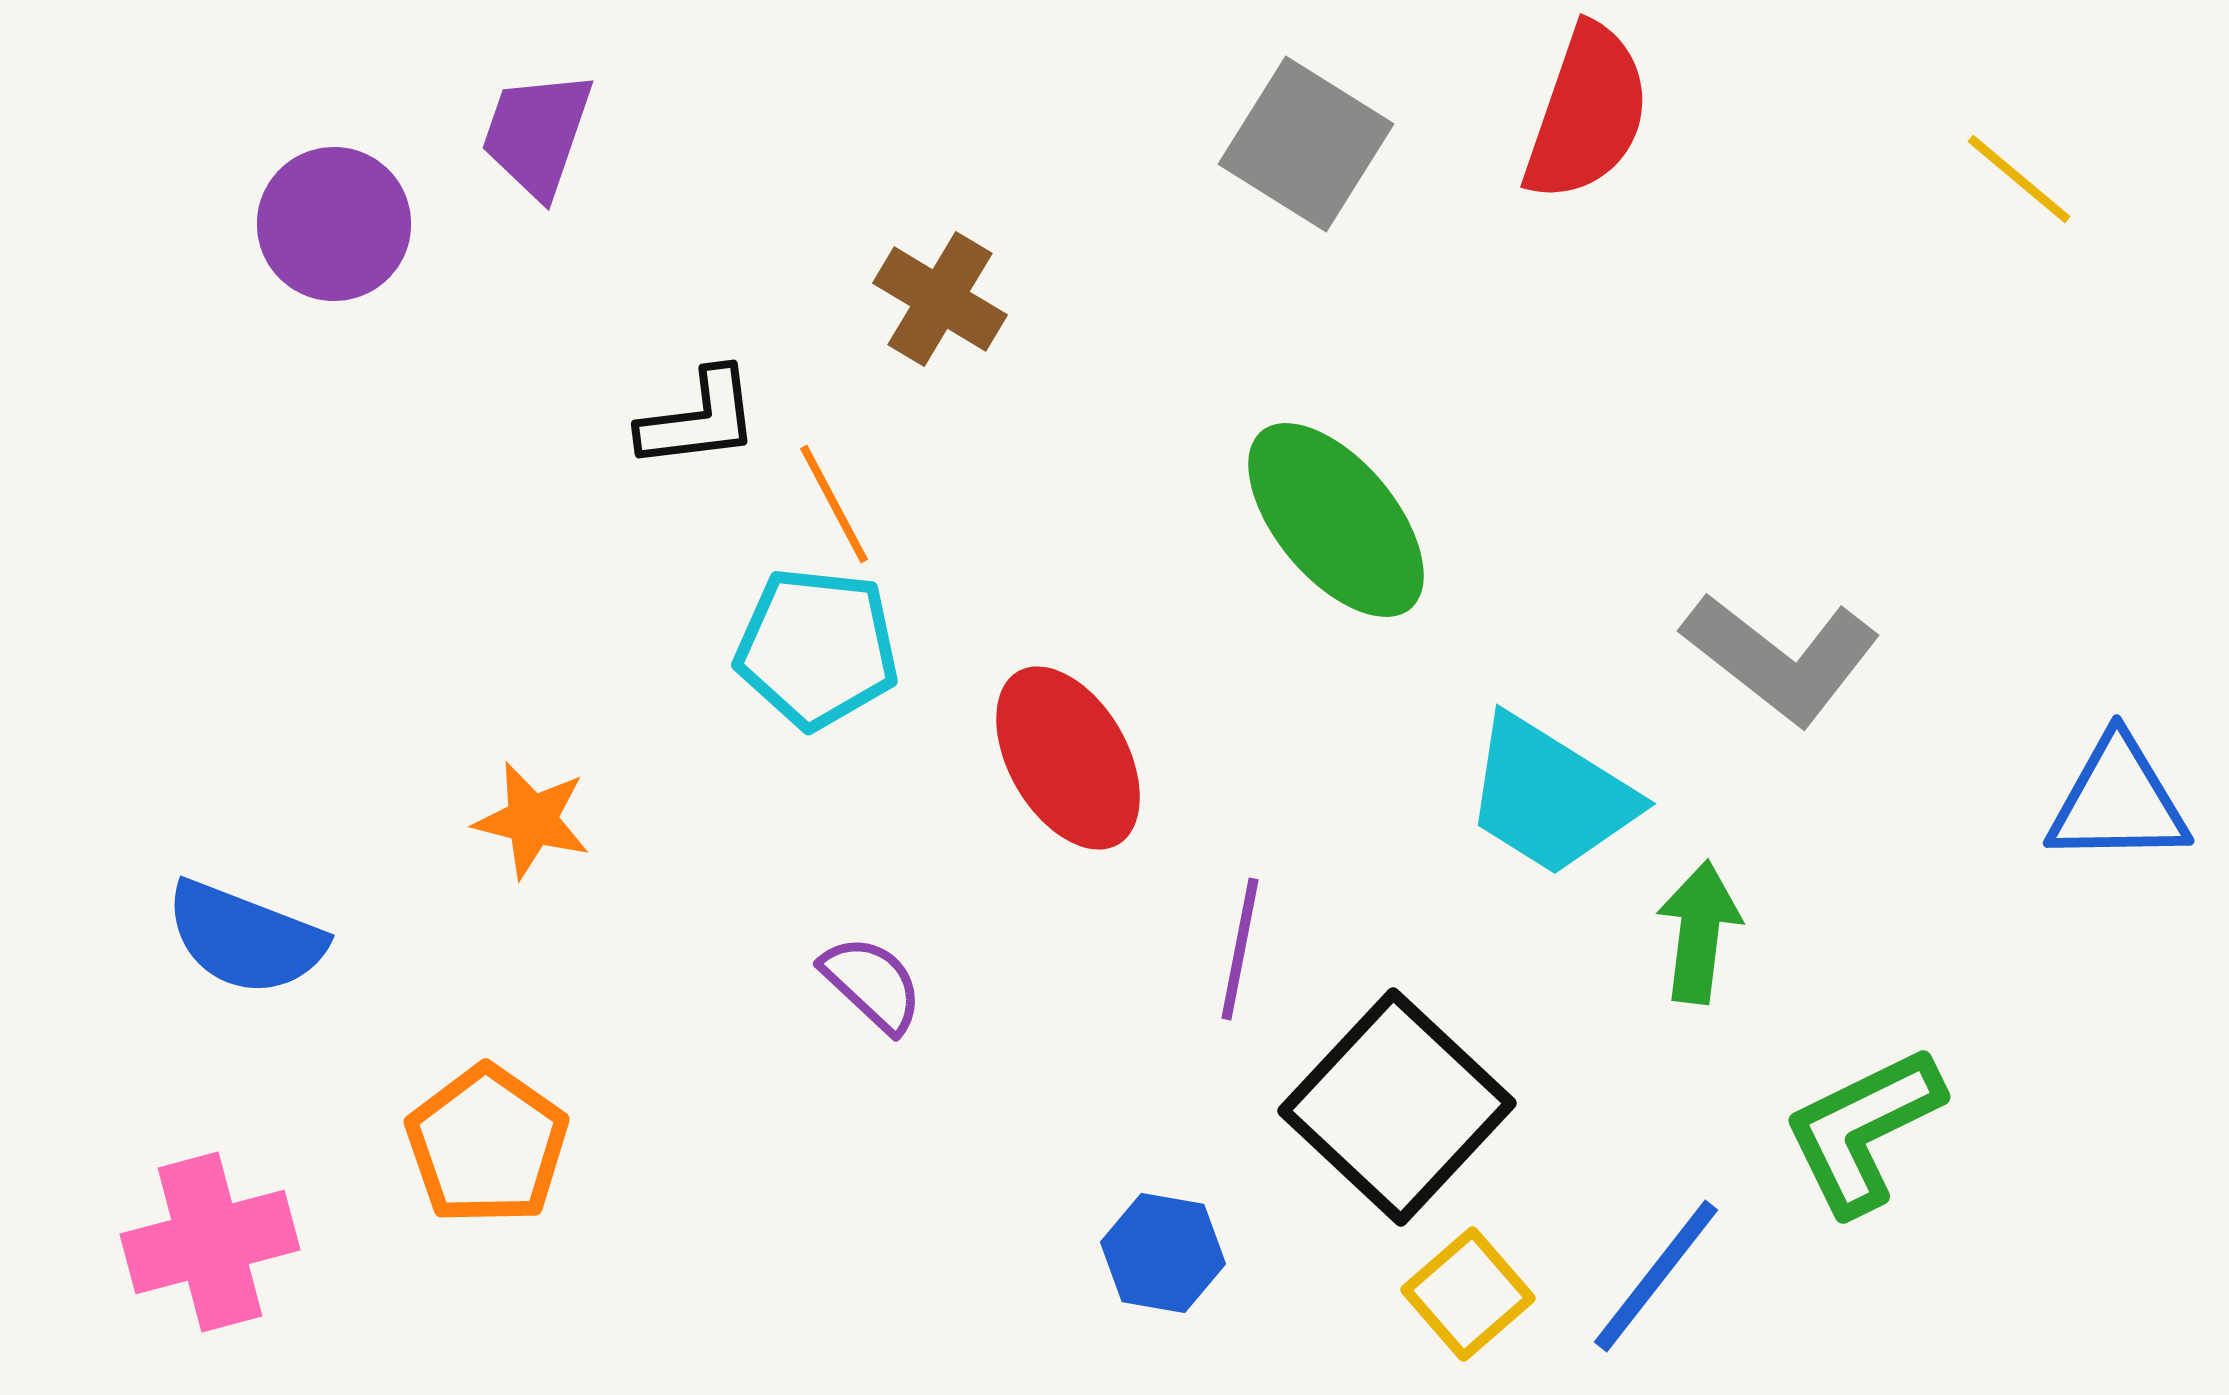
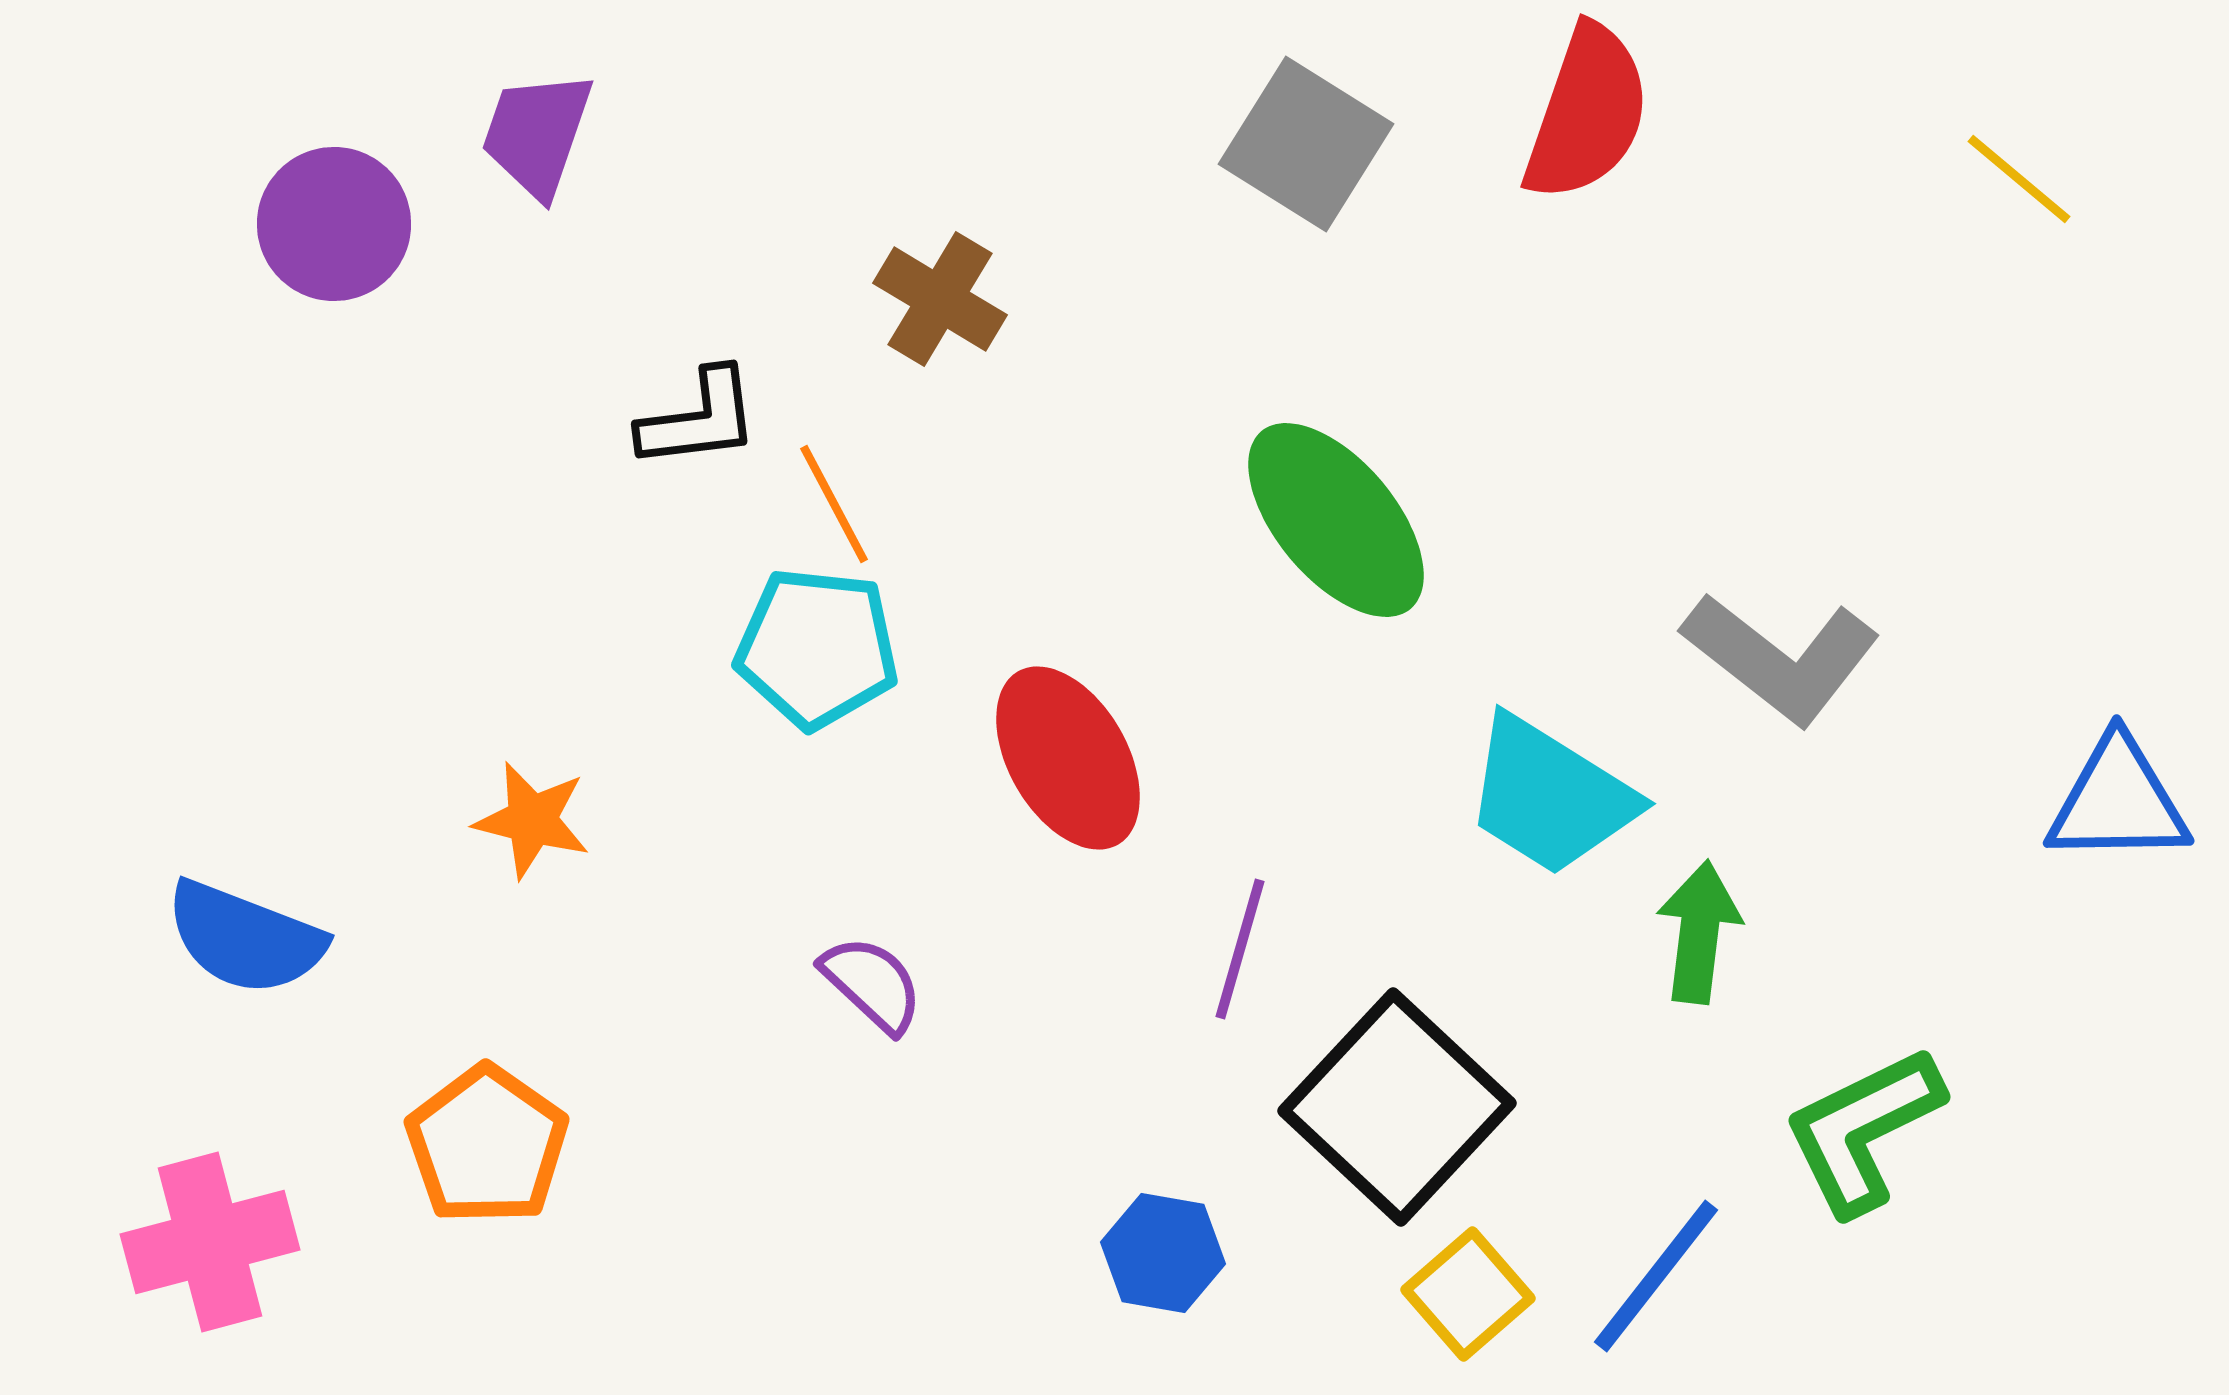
purple line: rotated 5 degrees clockwise
